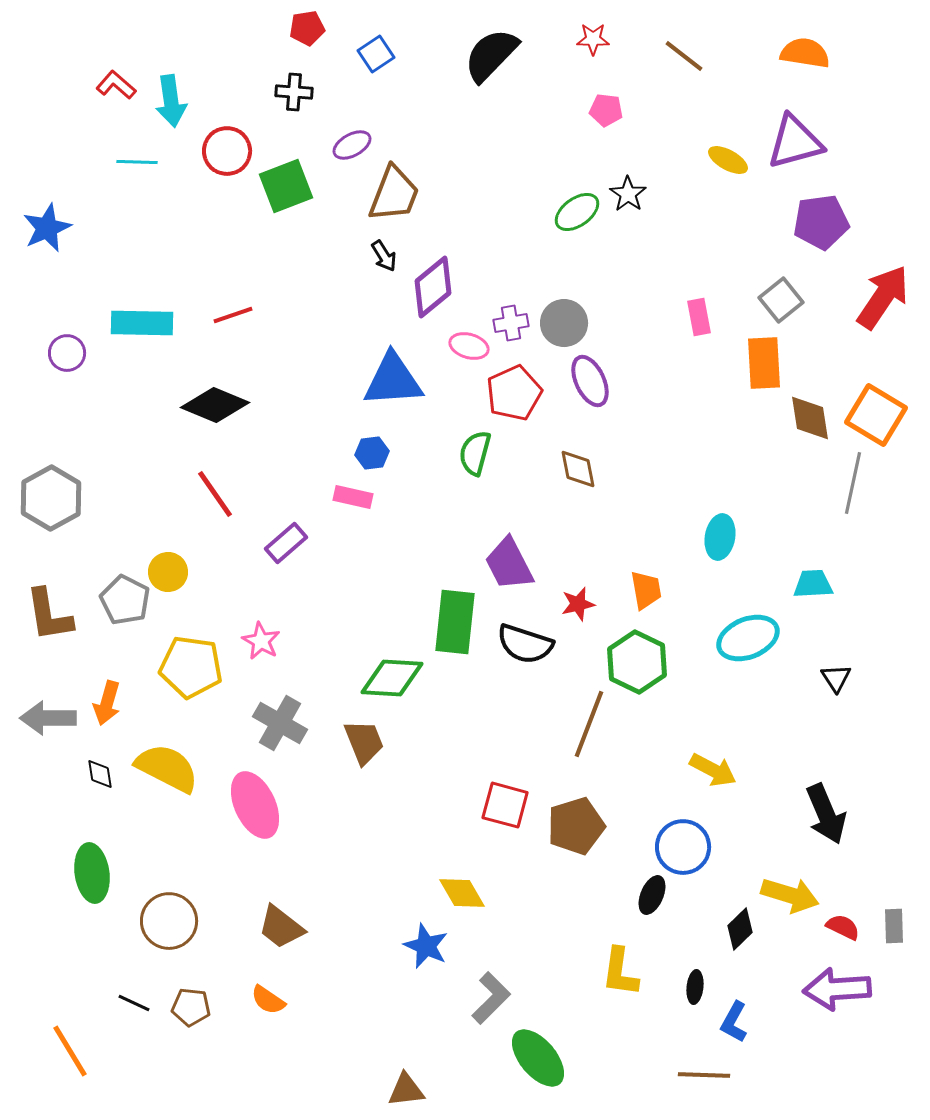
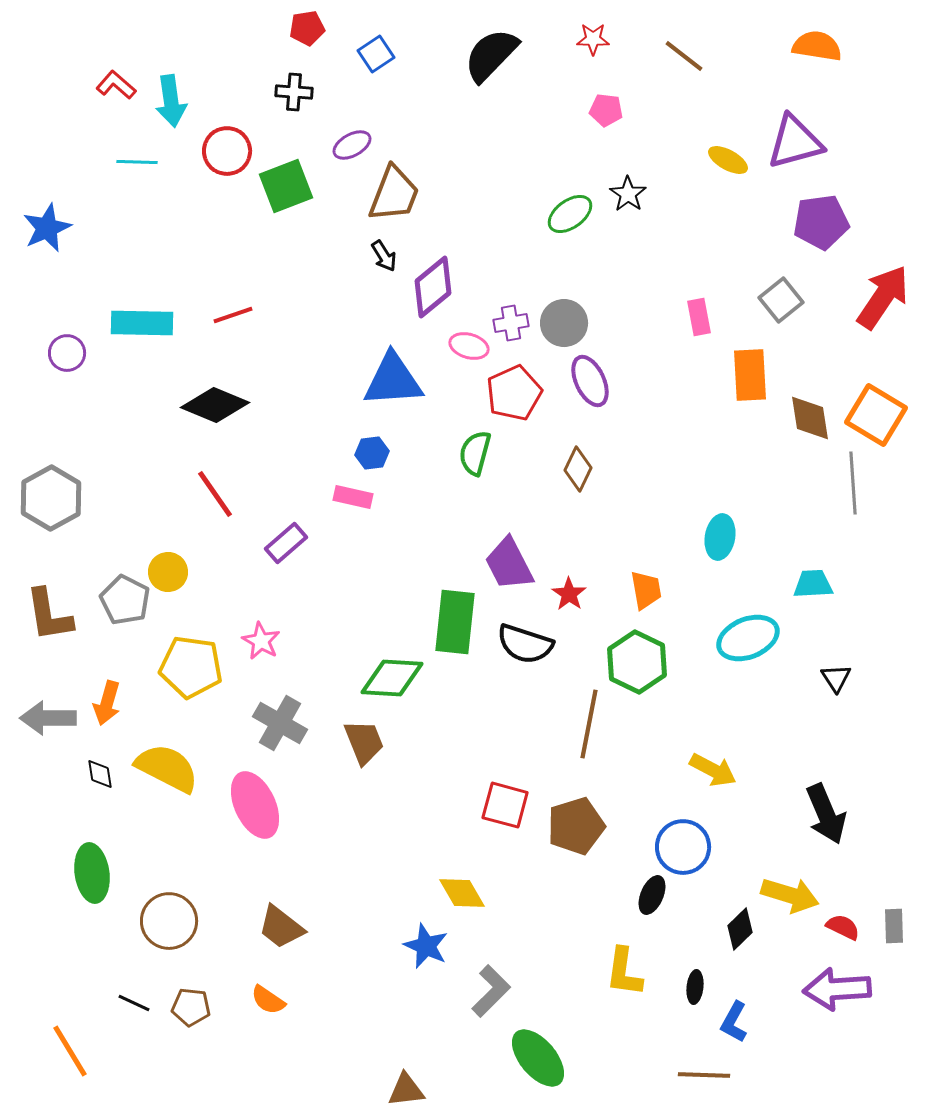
orange semicircle at (805, 53): moved 12 px right, 7 px up
green ellipse at (577, 212): moved 7 px left, 2 px down
orange rectangle at (764, 363): moved 14 px left, 12 px down
brown diamond at (578, 469): rotated 36 degrees clockwise
gray line at (853, 483): rotated 16 degrees counterclockwise
red star at (578, 604): moved 9 px left, 10 px up; rotated 24 degrees counterclockwise
brown line at (589, 724): rotated 10 degrees counterclockwise
yellow L-shape at (620, 972): moved 4 px right
gray L-shape at (491, 998): moved 7 px up
